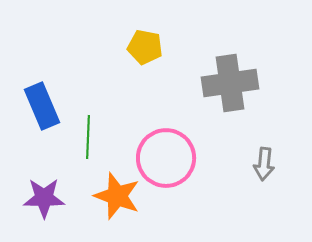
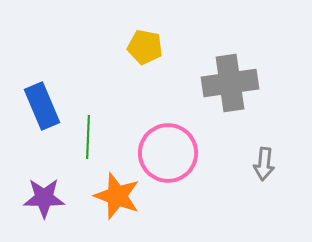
pink circle: moved 2 px right, 5 px up
